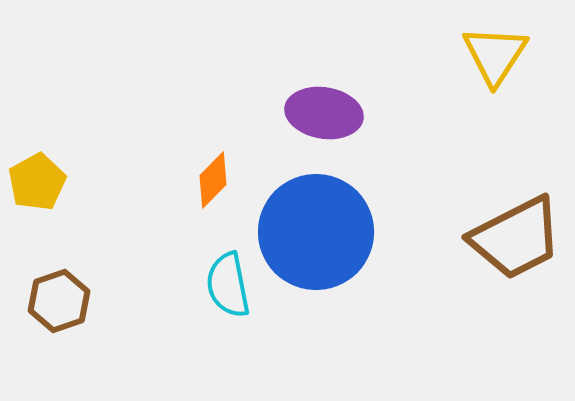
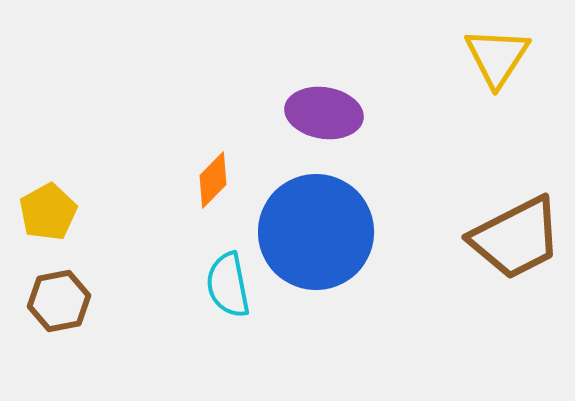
yellow triangle: moved 2 px right, 2 px down
yellow pentagon: moved 11 px right, 30 px down
brown hexagon: rotated 8 degrees clockwise
